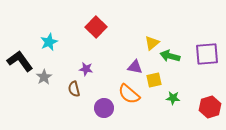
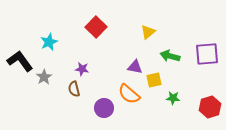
yellow triangle: moved 4 px left, 11 px up
purple star: moved 4 px left
